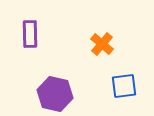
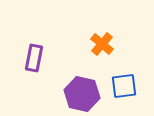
purple rectangle: moved 4 px right, 24 px down; rotated 12 degrees clockwise
purple hexagon: moved 27 px right
